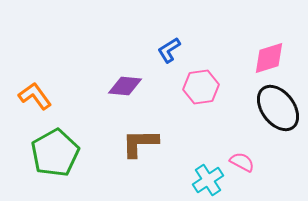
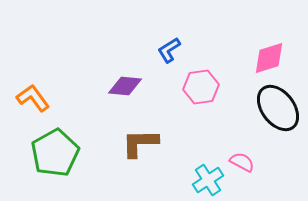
orange L-shape: moved 2 px left, 2 px down
